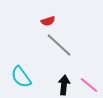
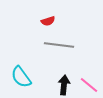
gray line: rotated 36 degrees counterclockwise
